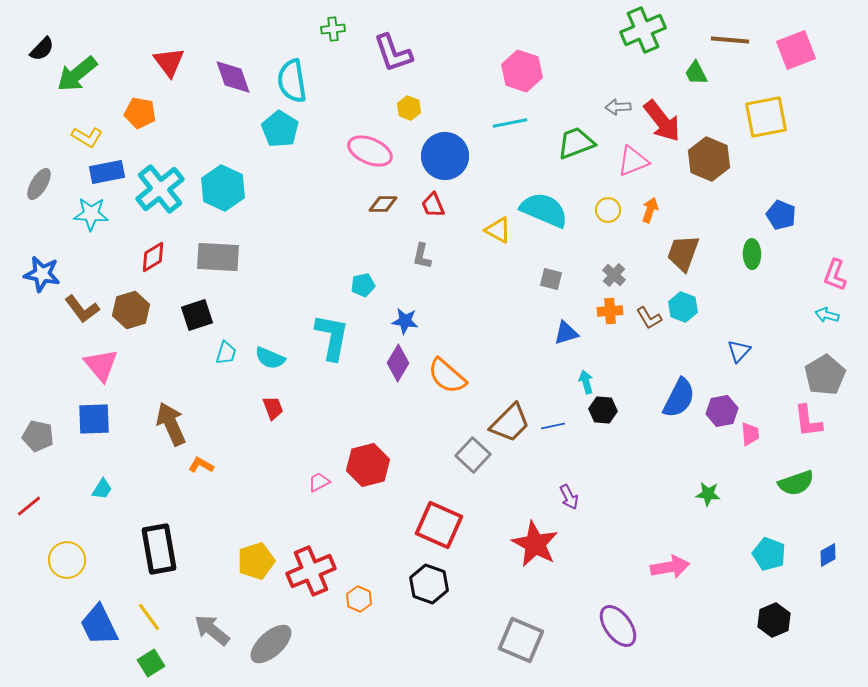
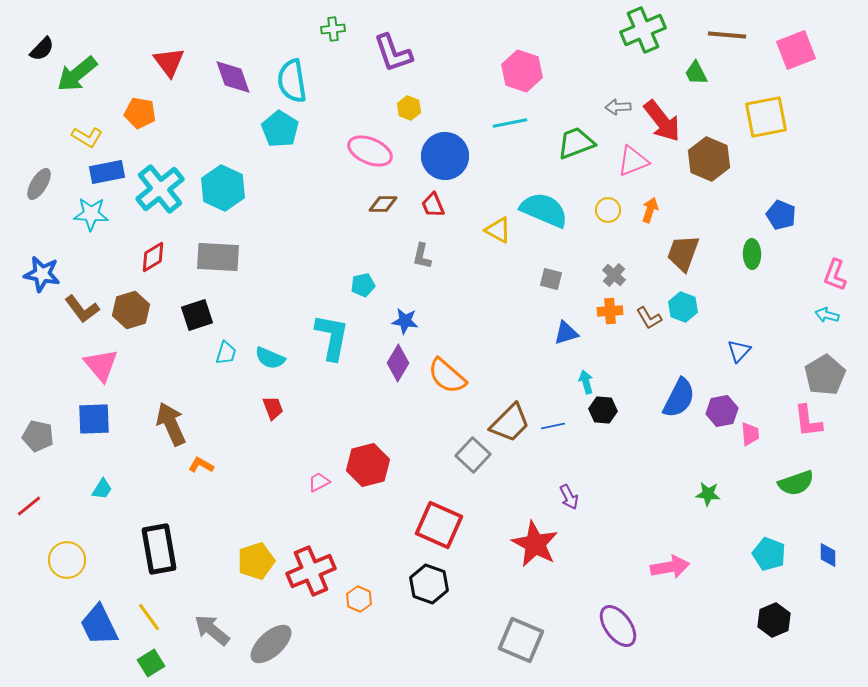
brown line at (730, 40): moved 3 px left, 5 px up
blue diamond at (828, 555): rotated 60 degrees counterclockwise
